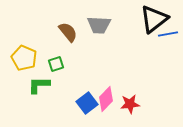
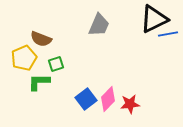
black triangle: rotated 12 degrees clockwise
gray trapezoid: rotated 70 degrees counterclockwise
brown semicircle: moved 27 px left, 7 px down; rotated 150 degrees clockwise
yellow pentagon: rotated 25 degrees clockwise
green L-shape: moved 3 px up
pink diamond: moved 2 px right
blue square: moved 1 px left, 4 px up
